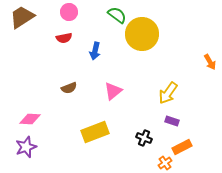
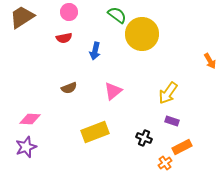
orange arrow: moved 1 px up
